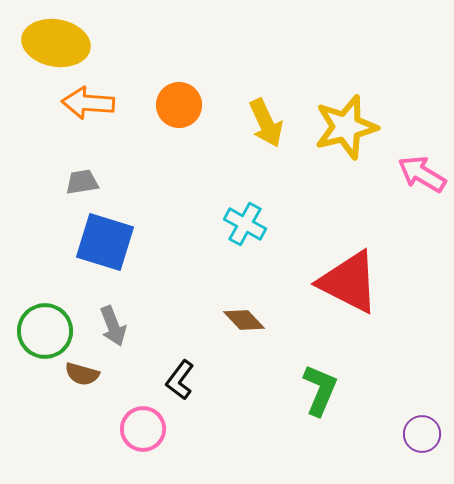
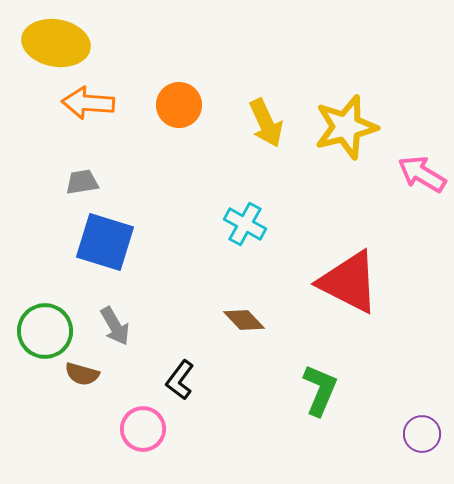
gray arrow: moved 2 px right; rotated 9 degrees counterclockwise
